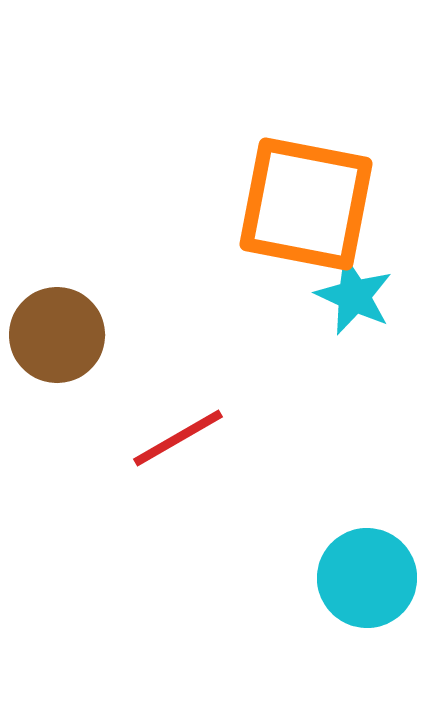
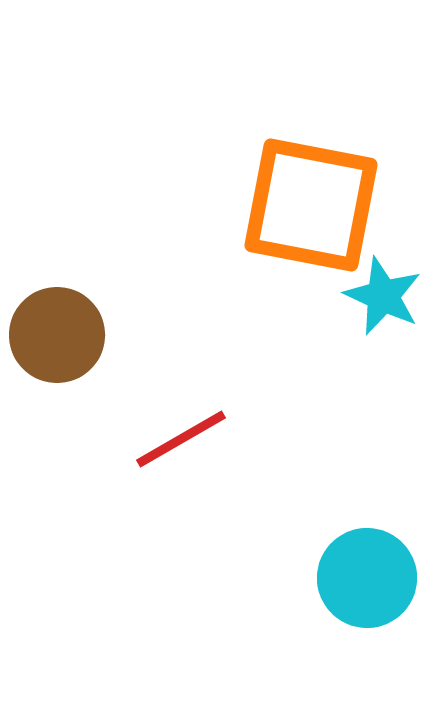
orange square: moved 5 px right, 1 px down
cyan star: moved 29 px right
red line: moved 3 px right, 1 px down
